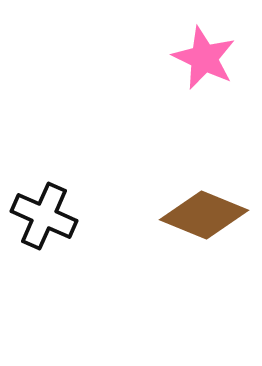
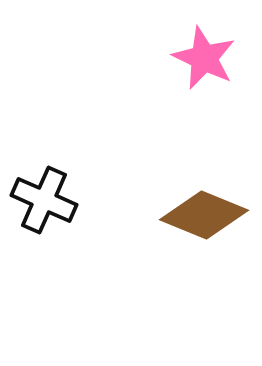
black cross: moved 16 px up
